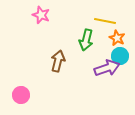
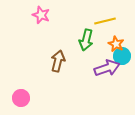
yellow line: rotated 25 degrees counterclockwise
orange star: moved 1 px left, 6 px down
cyan circle: moved 2 px right
pink circle: moved 3 px down
